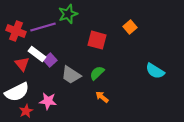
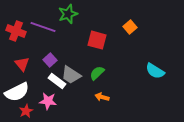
purple line: rotated 35 degrees clockwise
white rectangle: moved 20 px right, 27 px down
orange arrow: rotated 24 degrees counterclockwise
